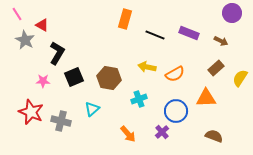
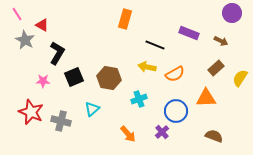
black line: moved 10 px down
